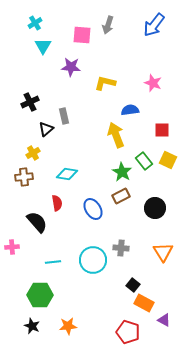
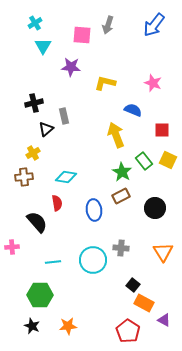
black cross: moved 4 px right, 1 px down; rotated 12 degrees clockwise
blue semicircle: moved 3 px right; rotated 30 degrees clockwise
cyan diamond: moved 1 px left, 3 px down
blue ellipse: moved 1 px right, 1 px down; rotated 25 degrees clockwise
red pentagon: moved 1 px up; rotated 15 degrees clockwise
